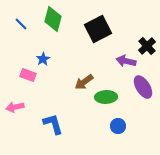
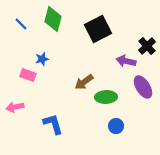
blue star: moved 1 px left; rotated 16 degrees clockwise
blue circle: moved 2 px left
